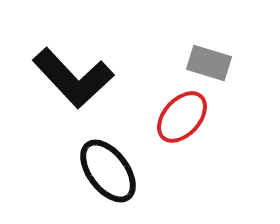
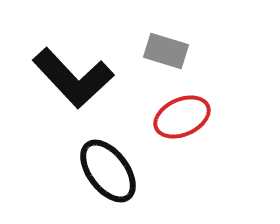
gray rectangle: moved 43 px left, 12 px up
red ellipse: rotated 24 degrees clockwise
